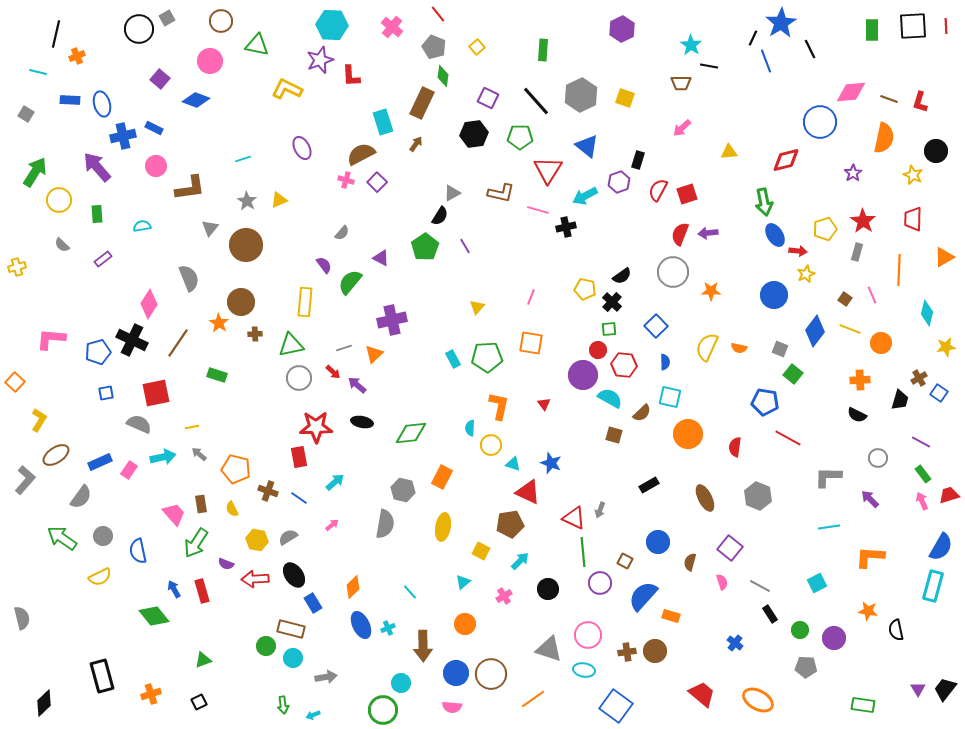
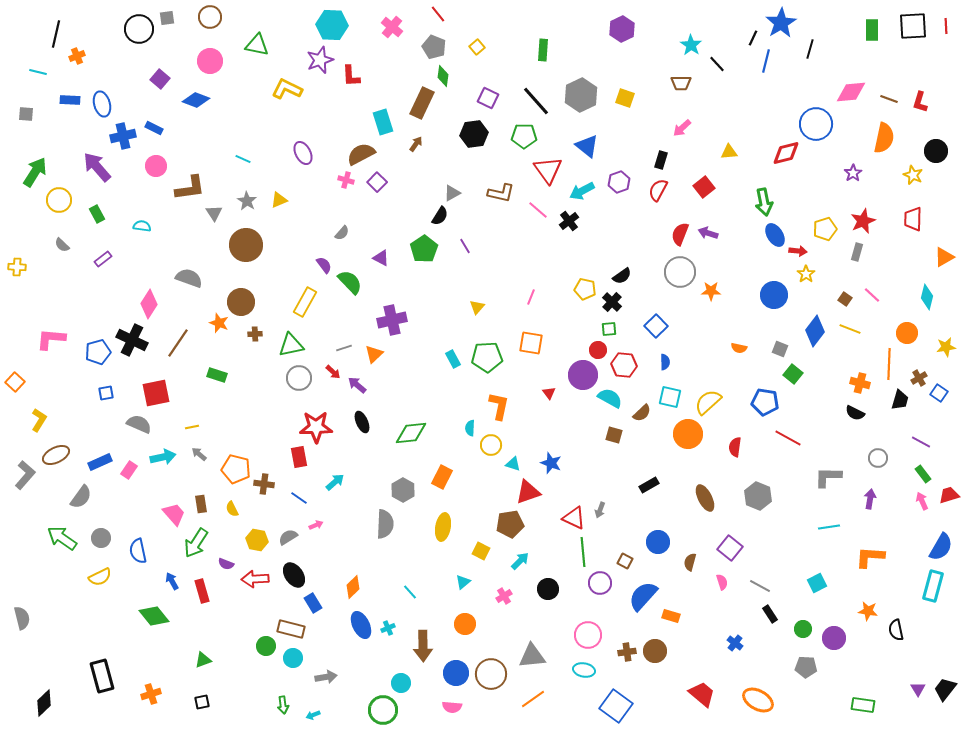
gray square at (167, 18): rotated 21 degrees clockwise
brown circle at (221, 21): moved 11 px left, 4 px up
black line at (810, 49): rotated 42 degrees clockwise
blue line at (766, 61): rotated 35 degrees clockwise
black line at (709, 66): moved 8 px right, 2 px up; rotated 36 degrees clockwise
gray square at (26, 114): rotated 28 degrees counterclockwise
blue circle at (820, 122): moved 4 px left, 2 px down
green pentagon at (520, 137): moved 4 px right, 1 px up
purple ellipse at (302, 148): moved 1 px right, 5 px down
cyan line at (243, 159): rotated 42 degrees clockwise
black rectangle at (638, 160): moved 23 px right
red diamond at (786, 160): moved 7 px up
red triangle at (548, 170): rotated 8 degrees counterclockwise
red square at (687, 194): moved 17 px right, 7 px up; rotated 20 degrees counterclockwise
cyan arrow at (585, 196): moved 3 px left, 5 px up
pink line at (538, 210): rotated 25 degrees clockwise
green rectangle at (97, 214): rotated 24 degrees counterclockwise
red star at (863, 221): rotated 15 degrees clockwise
cyan semicircle at (142, 226): rotated 18 degrees clockwise
black cross at (566, 227): moved 3 px right, 6 px up; rotated 24 degrees counterclockwise
gray triangle at (210, 228): moved 4 px right, 15 px up; rotated 12 degrees counterclockwise
purple arrow at (708, 233): rotated 24 degrees clockwise
green pentagon at (425, 247): moved 1 px left, 2 px down
yellow cross at (17, 267): rotated 18 degrees clockwise
orange line at (899, 270): moved 10 px left, 94 px down
gray circle at (673, 272): moved 7 px right
yellow star at (806, 274): rotated 12 degrees counterclockwise
gray semicircle at (189, 278): rotated 48 degrees counterclockwise
green semicircle at (350, 282): rotated 96 degrees clockwise
pink line at (872, 295): rotated 24 degrees counterclockwise
yellow rectangle at (305, 302): rotated 24 degrees clockwise
cyan diamond at (927, 313): moved 16 px up
orange star at (219, 323): rotated 12 degrees counterclockwise
orange circle at (881, 343): moved 26 px right, 10 px up
yellow semicircle at (707, 347): moved 1 px right, 55 px down; rotated 24 degrees clockwise
orange cross at (860, 380): moved 3 px down; rotated 18 degrees clockwise
red triangle at (544, 404): moved 5 px right, 11 px up
black semicircle at (857, 415): moved 2 px left, 2 px up
black ellipse at (362, 422): rotated 55 degrees clockwise
brown ellipse at (56, 455): rotated 8 degrees clockwise
gray L-shape at (25, 480): moved 5 px up
gray hexagon at (403, 490): rotated 15 degrees clockwise
brown cross at (268, 491): moved 4 px left, 7 px up; rotated 12 degrees counterclockwise
red triangle at (528, 492): rotated 44 degrees counterclockwise
purple arrow at (870, 499): rotated 54 degrees clockwise
gray semicircle at (385, 524): rotated 8 degrees counterclockwise
pink arrow at (332, 525): moved 16 px left; rotated 16 degrees clockwise
gray circle at (103, 536): moved 2 px left, 2 px down
blue arrow at (174, 589): moved 2 px left, 8 px up
green circle at (800, 630): moved 3 px right, 1 px up
gray triangle at (549, 649): moved 17 px left, 7 px down; rotated 24 degrees counterclockwise
black square at (199, 702): moved 3 px right; rotated 14 degrees clockwise
